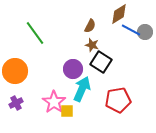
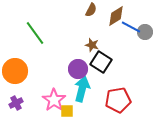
brown diamond: moved 3 px left, 2 px down
brown semicircle: moved 1 px right, 16 px up
blue line: moved 3 px up
purple circle: moved 5 px right
cyan arrow: rotated 10 degrees counterclockwise
pink star: moved 2 px up
